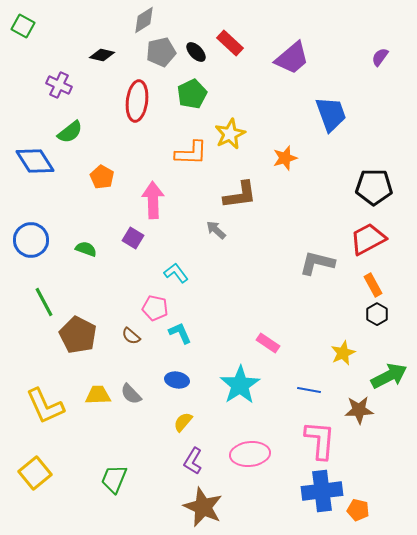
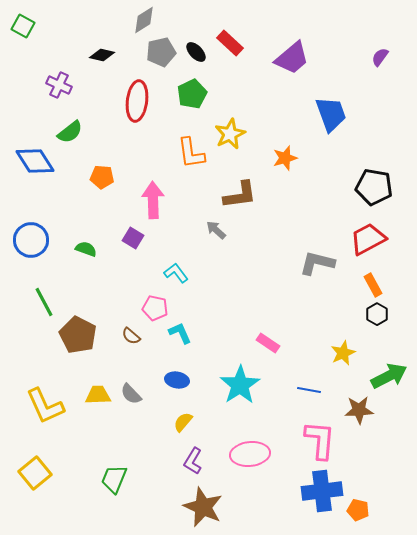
orange L-shape at (191, 153): rotated 80 degrees clockwise
orange pentagon at (102, 177): rotated 25 degrees counterclockwise
black pentagon at (374, 187): rotated 9 degrees clockwise
